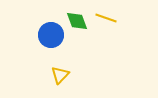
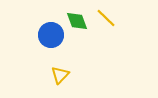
yellow line: rotated 25 degrees clockwise
